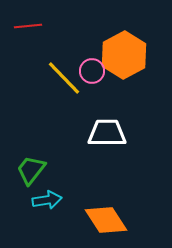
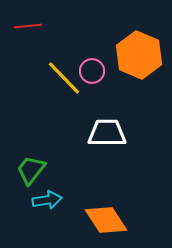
orange hexagon: moved 15 px right; rotated 9 degrees counterclockwise
